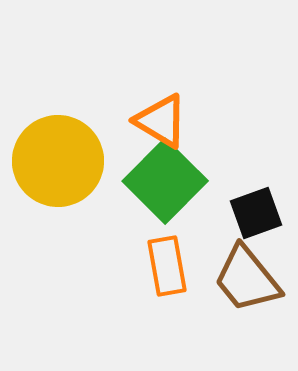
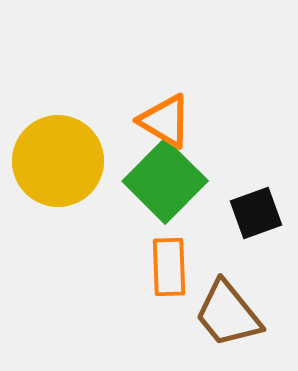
orange triangle: moved 4 px right
orange rectangle: moved 2 px right, 1 px down; rotated 8 degrees clockwise
brown trapezoid: moved 19 px left, 35 px down
